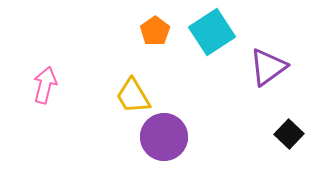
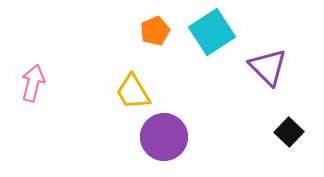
orange pentagon: rotated 12 degrees clockwise
purple triangle: rotated 39 degrees counterclockwise
pink arrow: moved 12 px left, 2 px up
yellow trapezoid: moved 4 px up
black square: moved 2 px up
